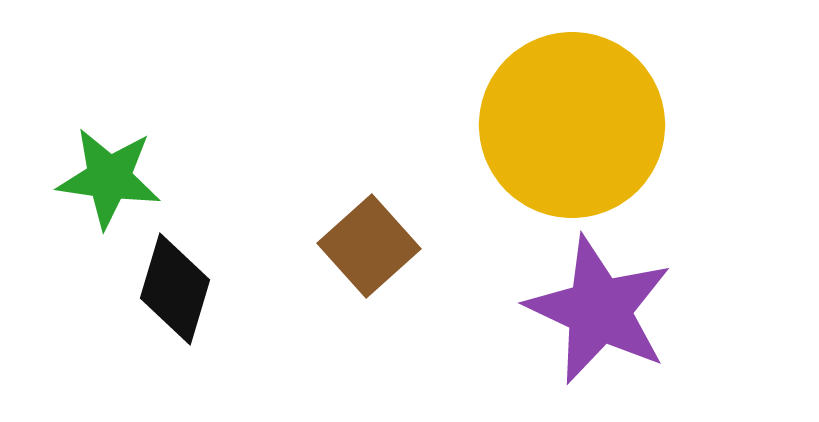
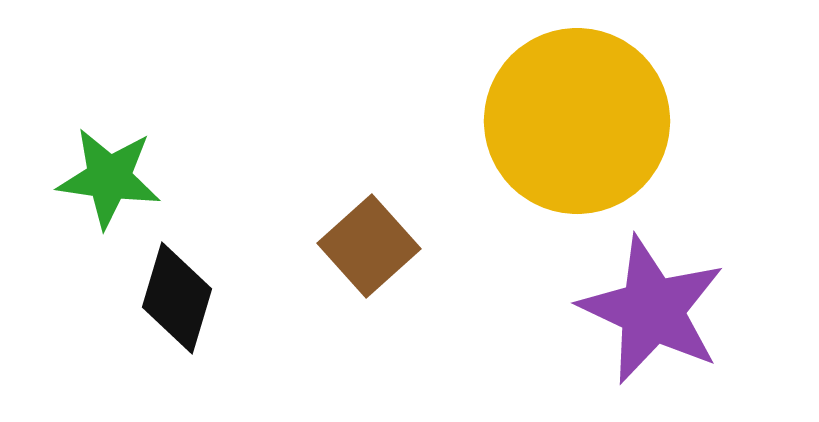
yellow circle: moved 5 px right, 4 px up
black diamond: moved 2 px right, 9 px down
purple star: moved 53 px right
